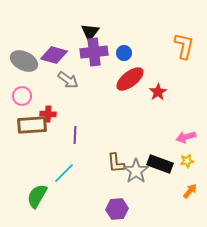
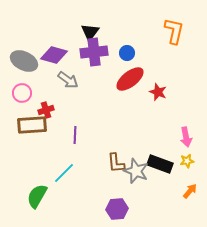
orange L-shape: moved 10 px left, 15 px up
blue circle: moved 3 px right
red star: rotated 18 degrees counterclockwise
pink circle: moved 3 px up
red cross: moved 2 px left, 4 px up; rotated 21 degrees counterclockwise
pink arrow: rotated 84 degrees counterclockwise
gray star: rotated 15 degrees counterclockwise
